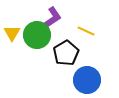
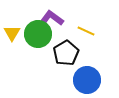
purple L-shape: rotated 110 degrees counterclockwise
green circle: moved 1 px right, 1 px up
